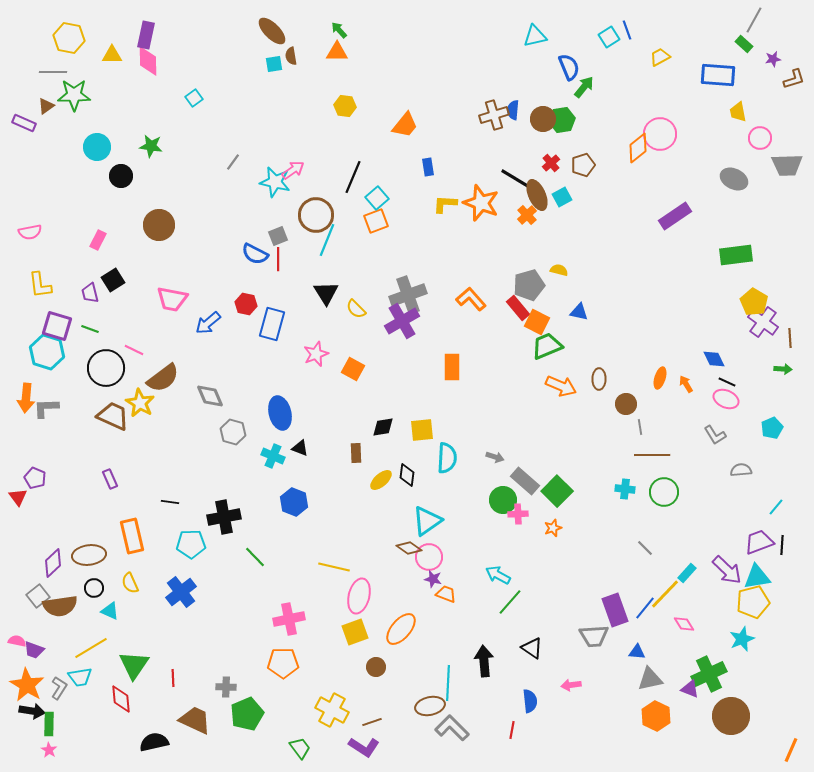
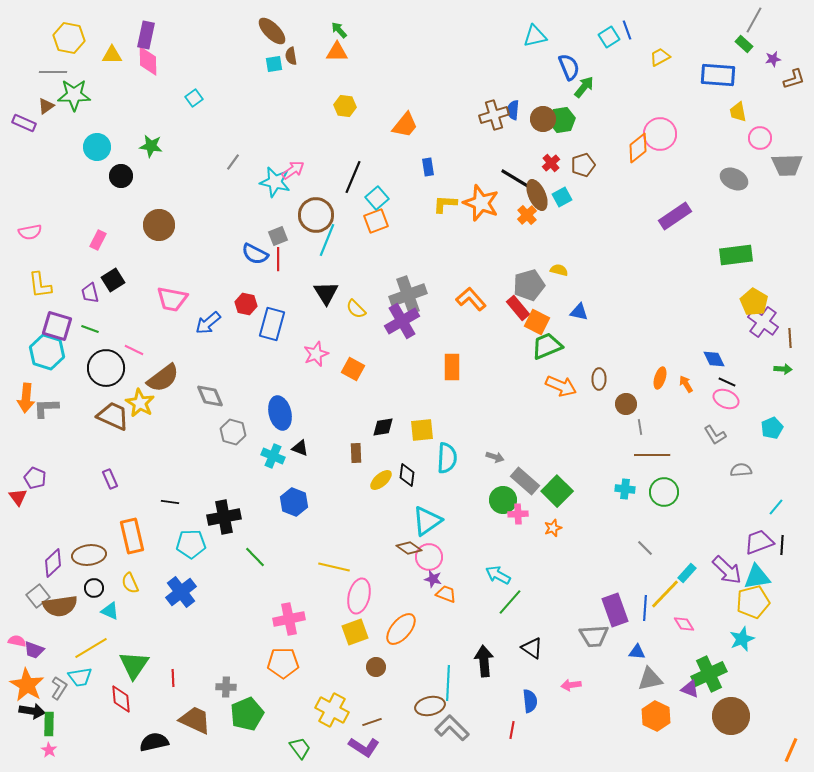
blue line at (645, 608): rotated 35 degrees counterclockwise
